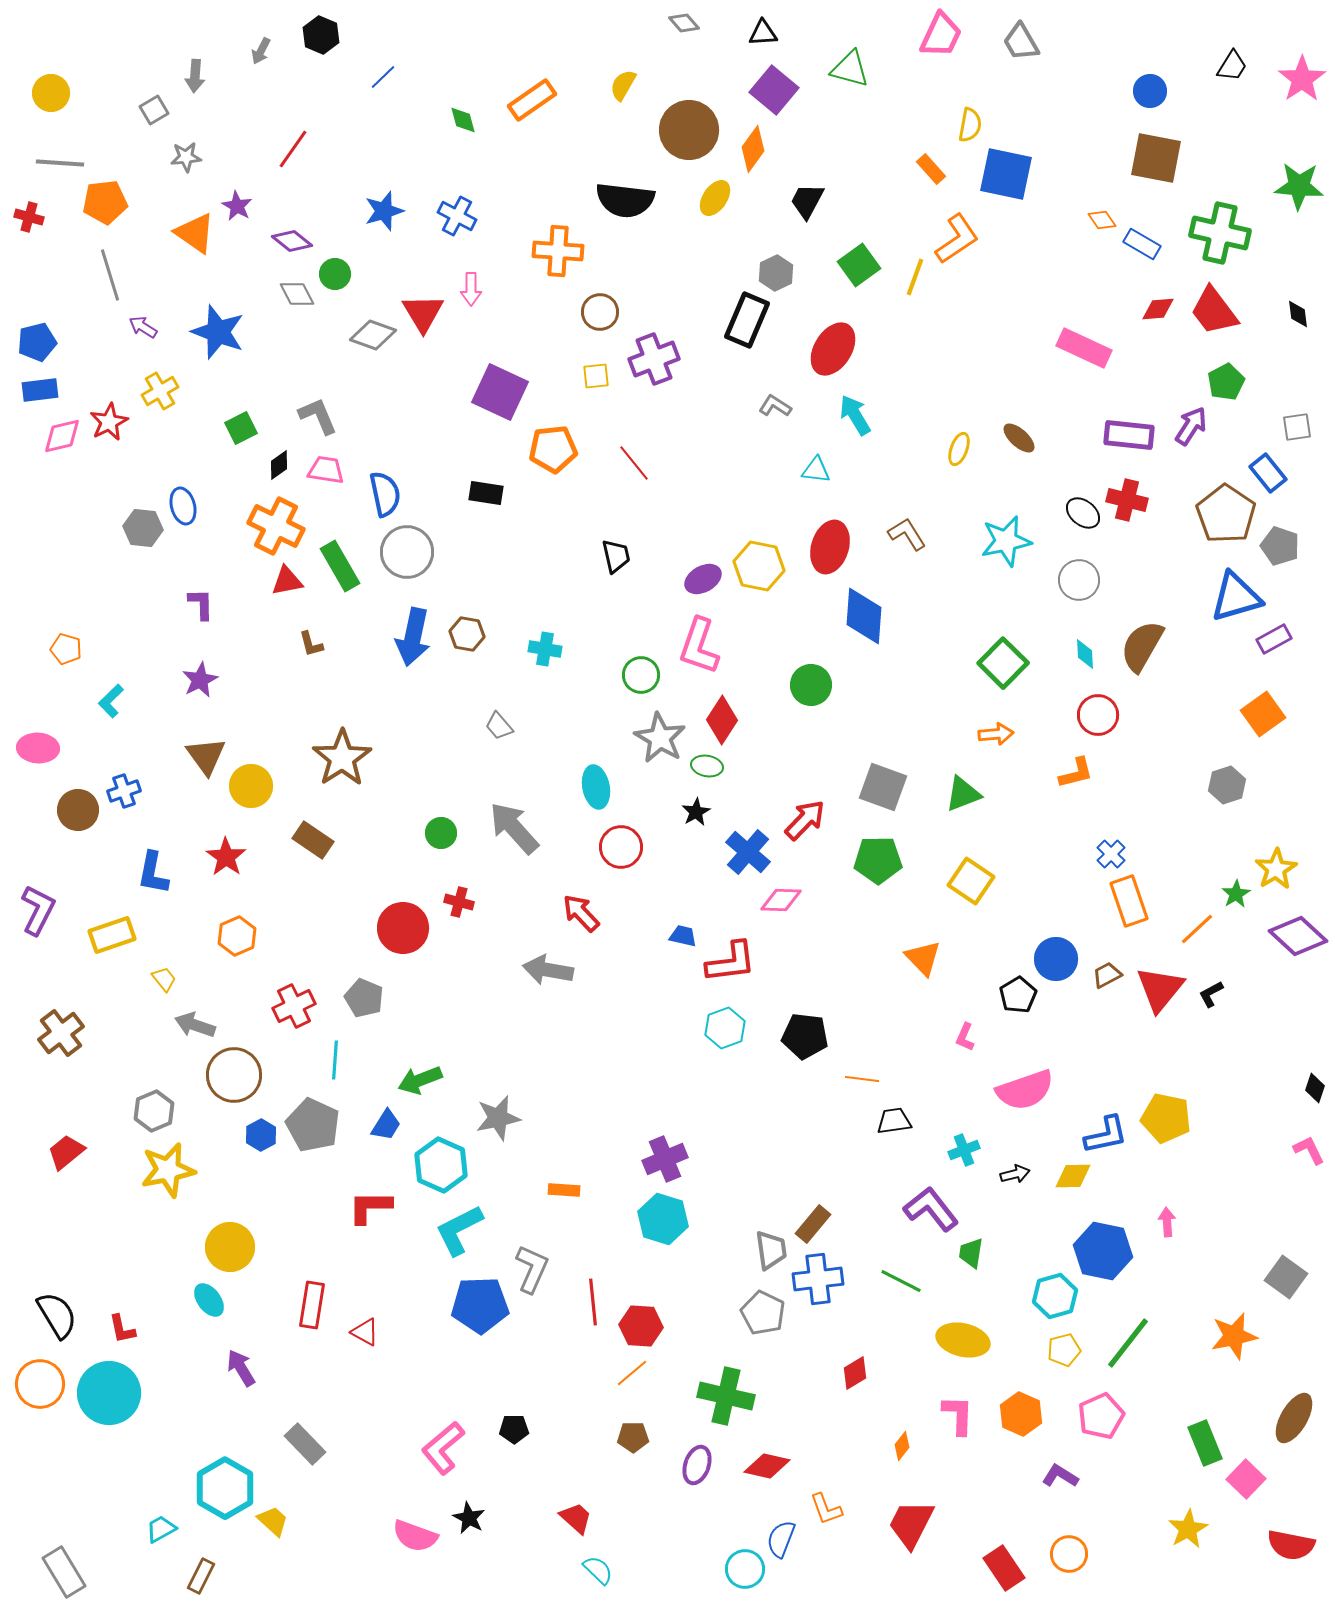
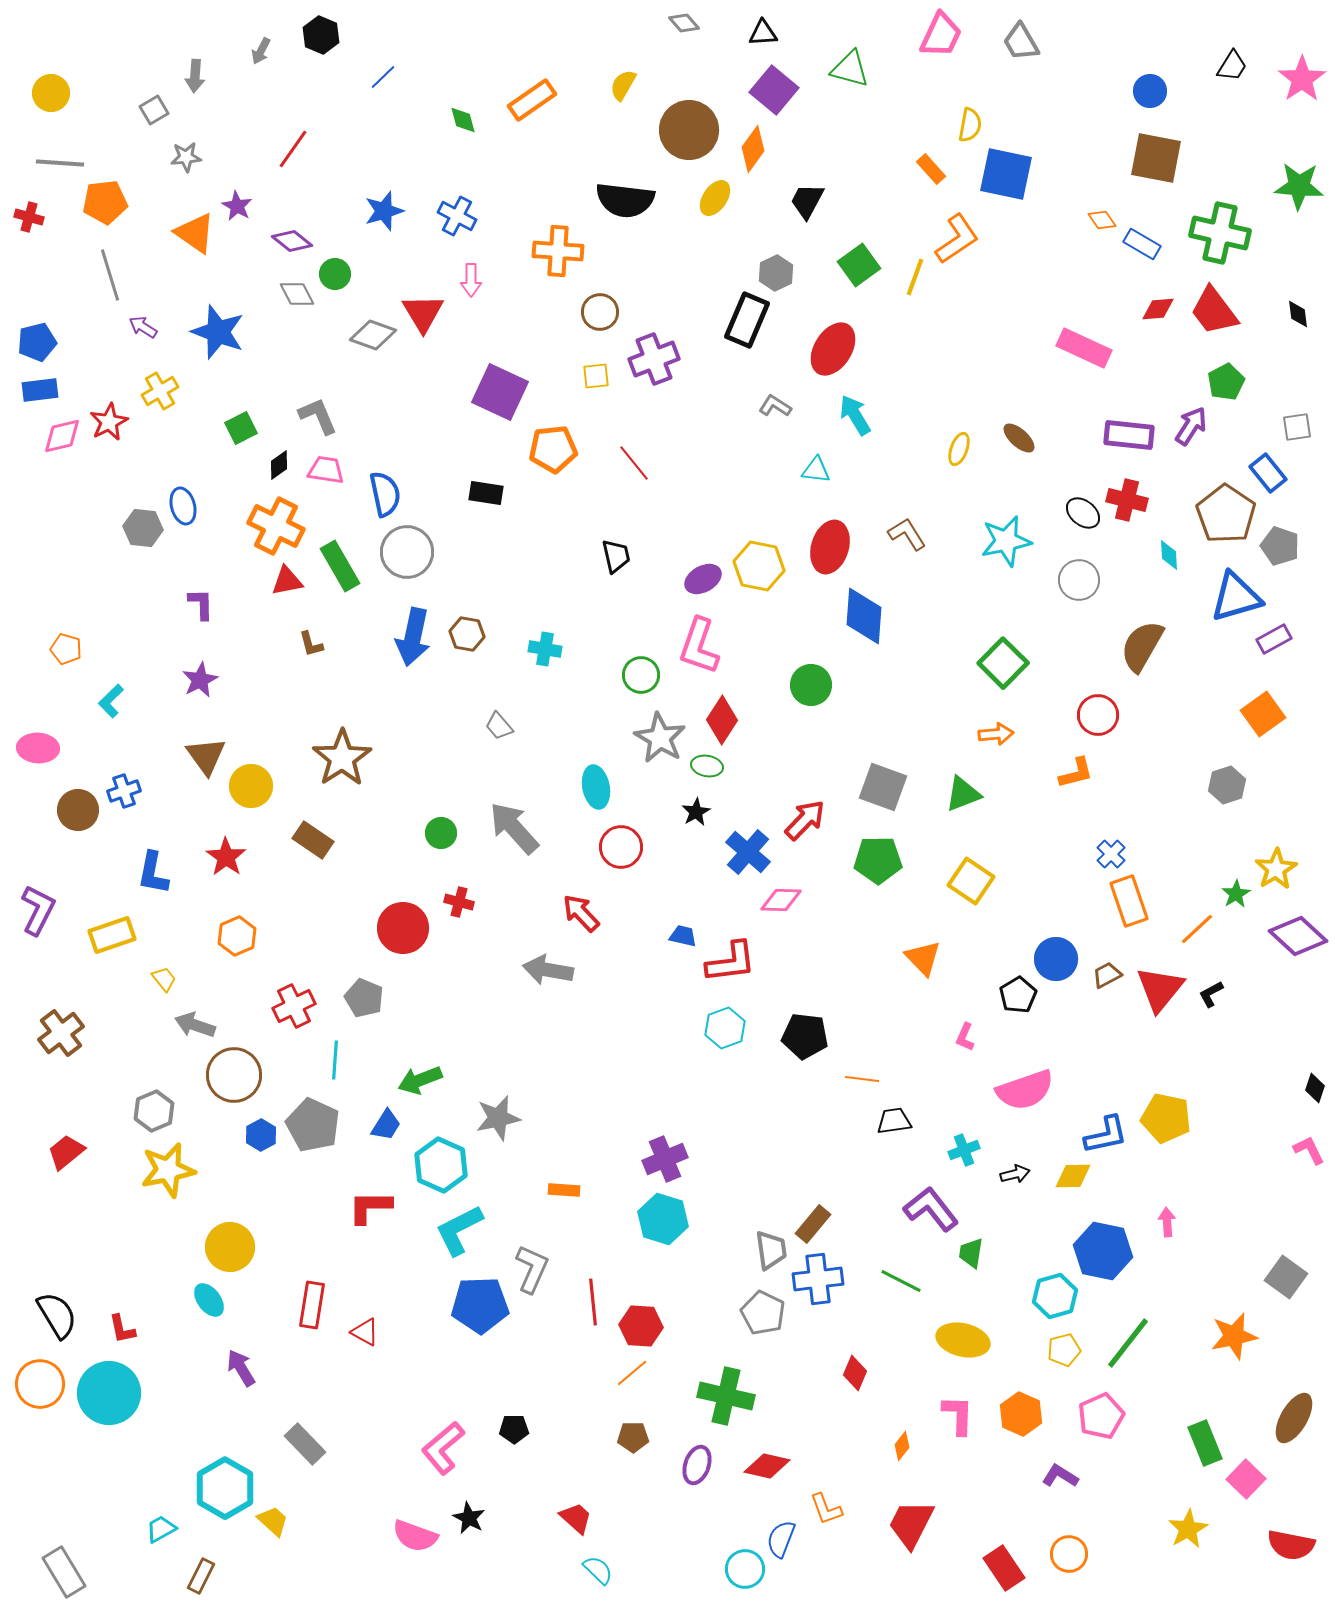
pink arrow at (471, 289): moved 9 px up
cyan diamond at (1085, 654): moved 84 px right, 99 px up
red diamond at (855, 1373): rotated 36 degrees counterclockwise
